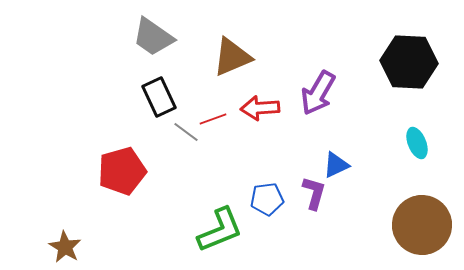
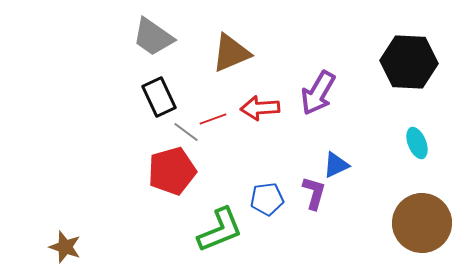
brown triangle: moved 1 px left, 4 px up
red pentagon: moved 50 px right
brown circle: moved 2 px up
brown star: rotated 12 degrees counterclockwise
